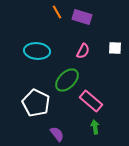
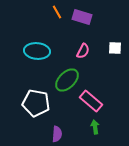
white pentagon: rotated 16 degrees counterclockwise
purple semicircle: rotated 42 degrees clockwise
